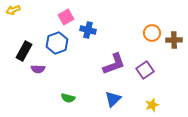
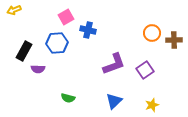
yellow arrow: moved 1 px right
blue hexagon: rotated 15 degrees clockwise
blue triangle: moved 1 px right, 2 px down
